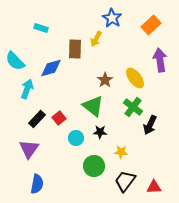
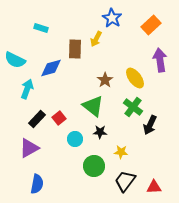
cyan semicircle: moved 1 px up; rotated 20 degrees counterclockwise
cyan circle: moved 1 px left, 1 px down
purple triangle: moved 1 px up; rotated 25 degrees clockwise
